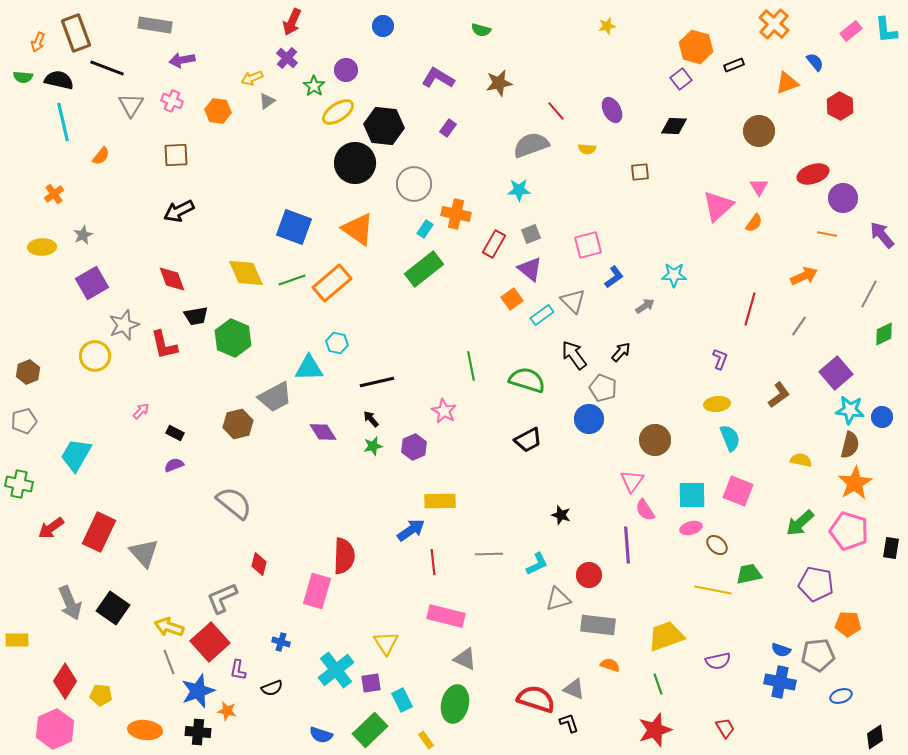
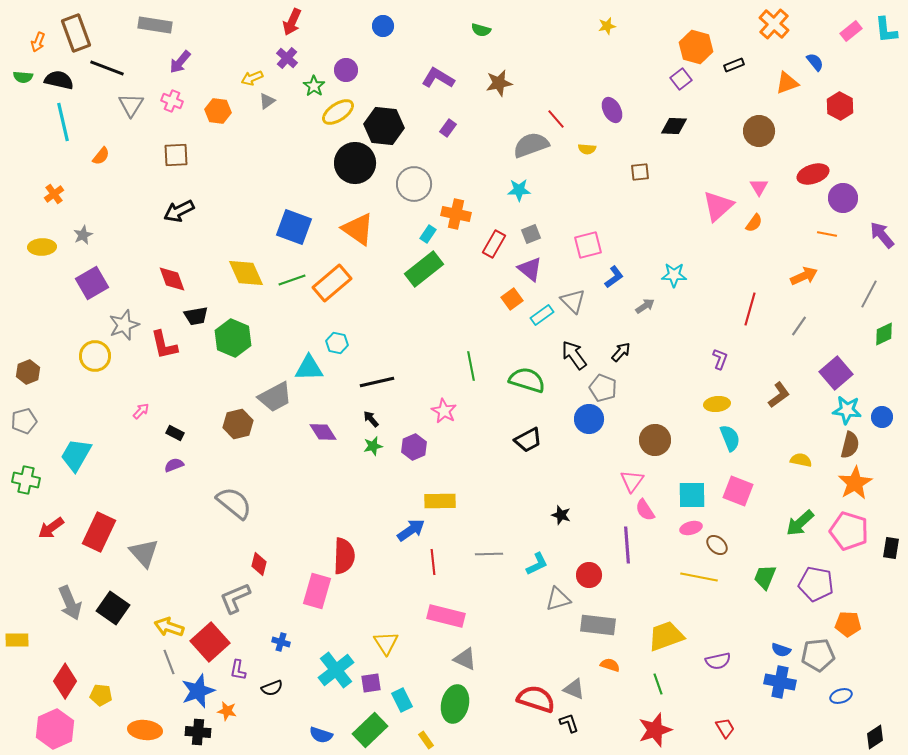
purple arrow at (182, 60): moved 2 px left, 2 px down; rotated 40 degrees counterclockwise
red line at (556, 111): moved 8 px down
cyan rectangle at (425, 229): moved 3 px right, 5 px down
cyan star at (850, 410): moved 3 px left
green cross at (19, 484): moved 7 px right, 4 px up
green trapezoid at (749, 574): moved 16 px right, 3 px down; rotated 56 degrees counterclockwise
yellow line at (713, 590): moved 14 px left, 13 px up
gray L-shape at (222, 598): moved 13 px right
